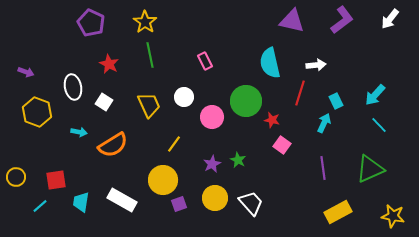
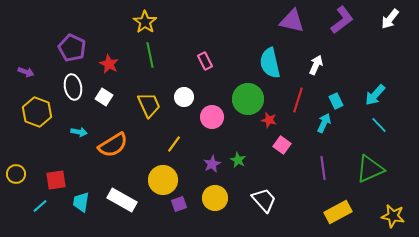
purple pentagon at (91, 23): moved 19 px left, 25 px down
white arrow at (316, 65): rotated 60 degrees counterclockwise
red line at (300, 93): moved 2 px left, 7 px down
green circle at (246, 101): moved 2 px right, 2 px up
white square at (104, 102): moved 5 px up
red star at (272, 120): moved 3 px left
yellow circle at (16, 177): moved 3 px up
white trapezoid at (251, 203): moved 13 px right, 3 px up
